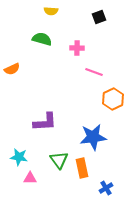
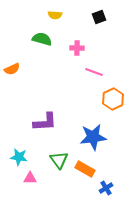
yellow semicircle: moved 4 px right, 4 px down
orange rectangle: moved 3 px right, 1 px down; rotated 48 degrees counterclockwise
